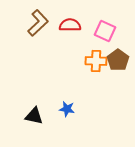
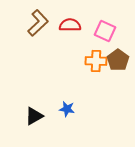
black triangle: rotated 42 degrees counterclockwise
